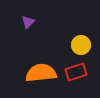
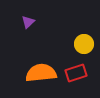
yellow circle: moved 3 px right, 1 px up
red rectangle: moved 1 px down
